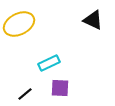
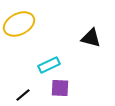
black triangle: moved 2 px left, 18 px down; rotated 10 degrees counterclockwise
cyan rectangle: moved 2 px down
black line: moved 2 px left, 1 px down
